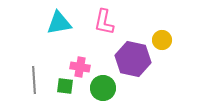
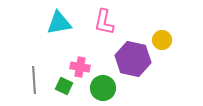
green square: moved 1 px left; rotated 18 degrees clockwise
